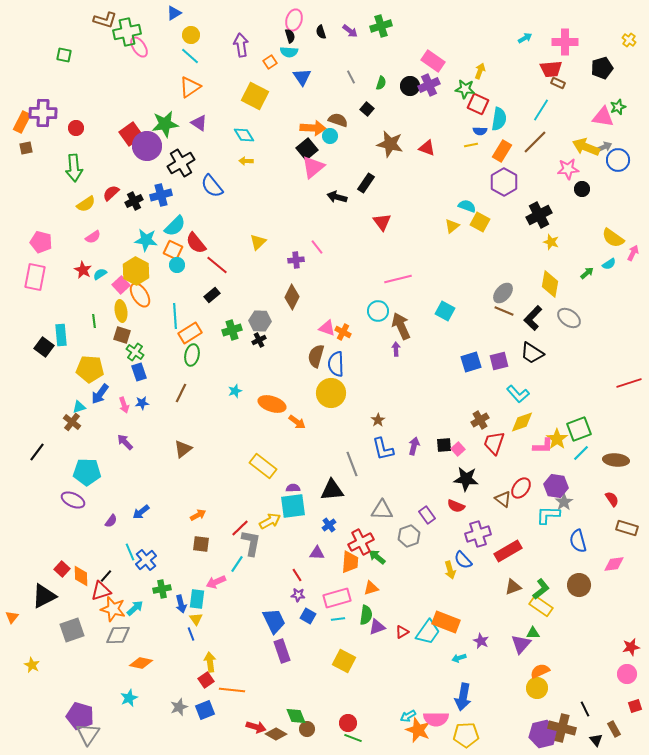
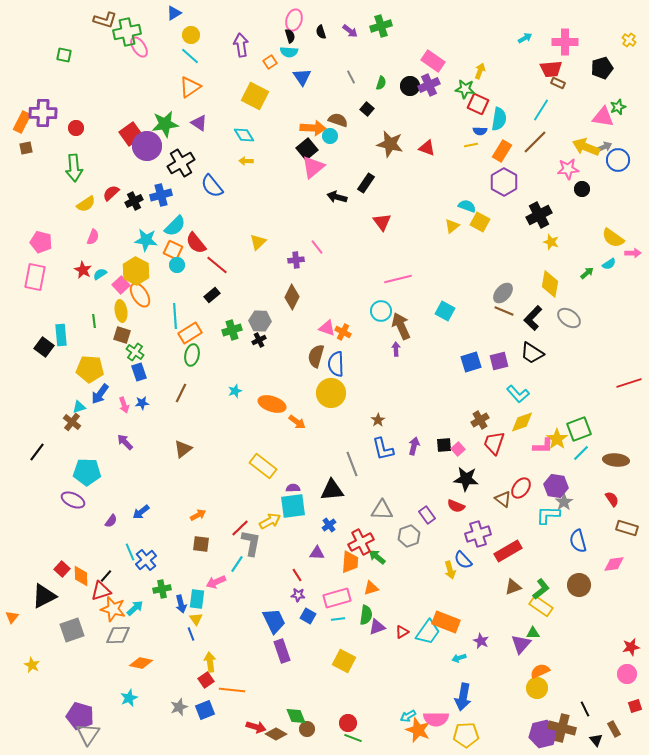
pink semicircle at (93, 237): rotated 35 degrees counterclockwise
pink arrow at (633, 253): rotated 63 degrees clockwise
cyan circle at (378, 311): moved 3 px right
